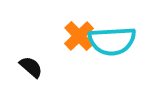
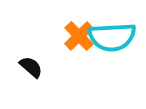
cyan semicircle: moved 4 px up
